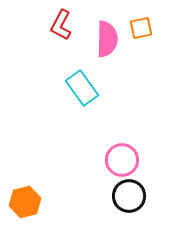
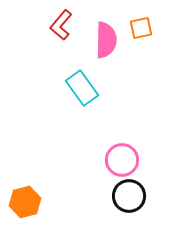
red L-shape: rotated 12 degrees clockwise
pink semicircle: moved 1 px left, 1 px down
